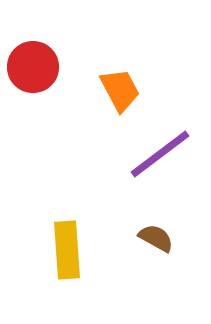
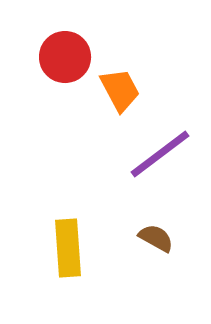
red circle: moved 32 px right, 10 px up
yellow rectangle: moved 1 px right, 2 px up
